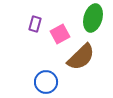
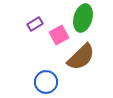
green ellipse: moved 10 px left
purple rectangle: rotated 42 degrees clockwise
pink square: moved 1 px left, 1 px down
